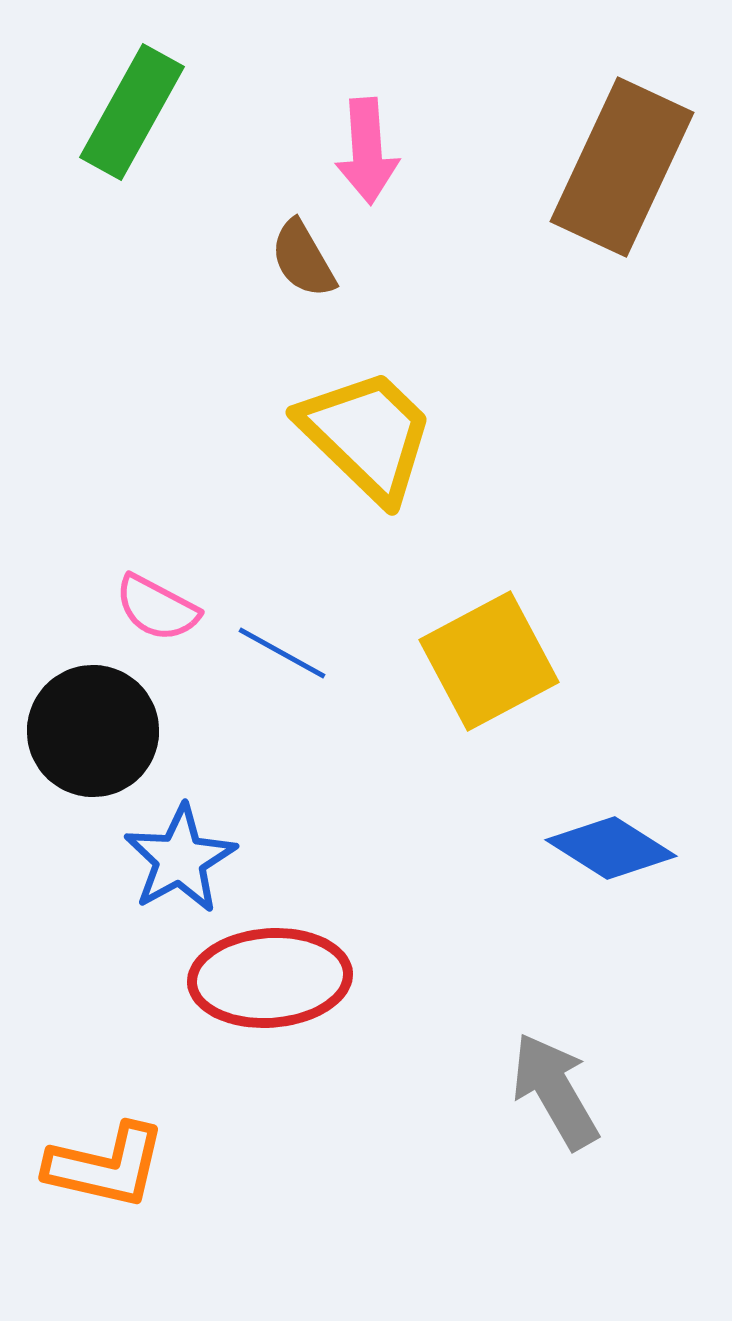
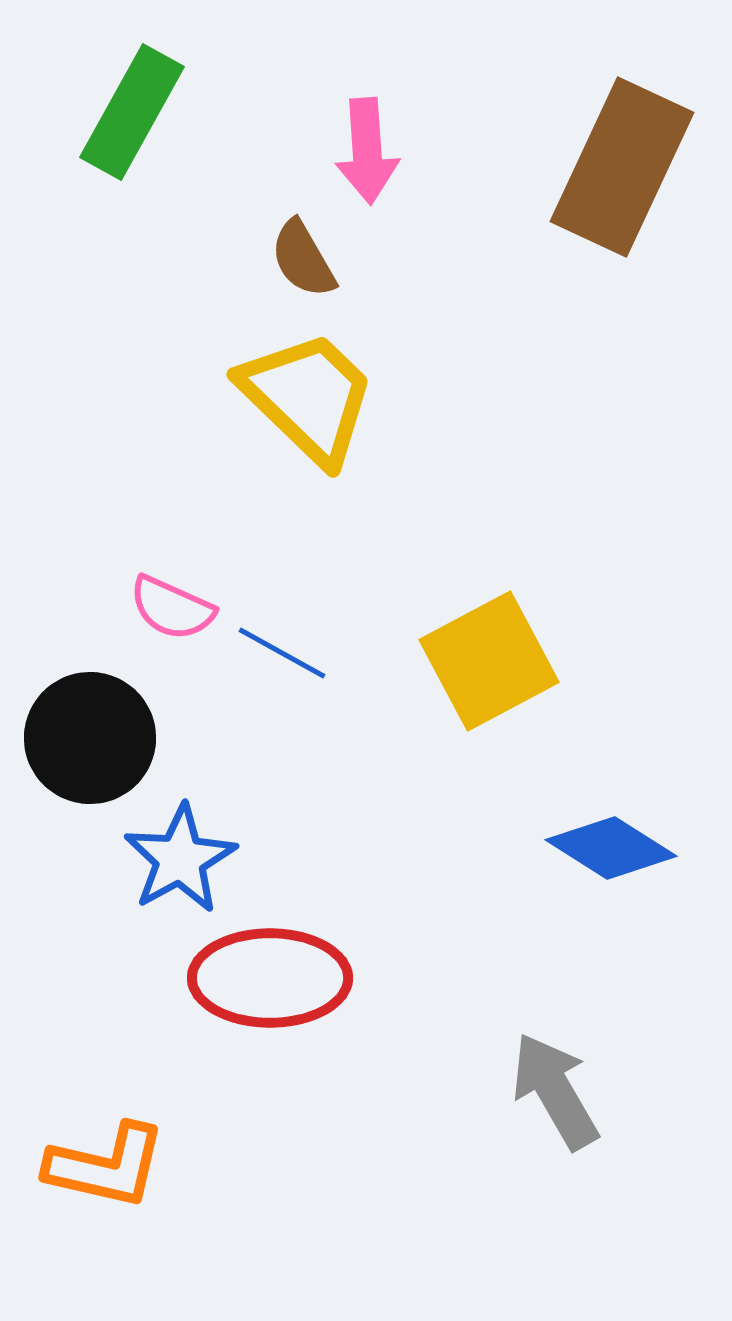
yellow trapezoid: moved 59 px left, 38 px up
pink semicircle: moved 15 px right; rotated 4 degrees counterclockwise
black circle: moved 3 px left, 7 px down
red ellipse: rotated 4 degrees clockwise
